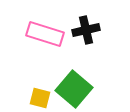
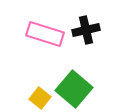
yellow square: rotated 25 degrees clockwise
